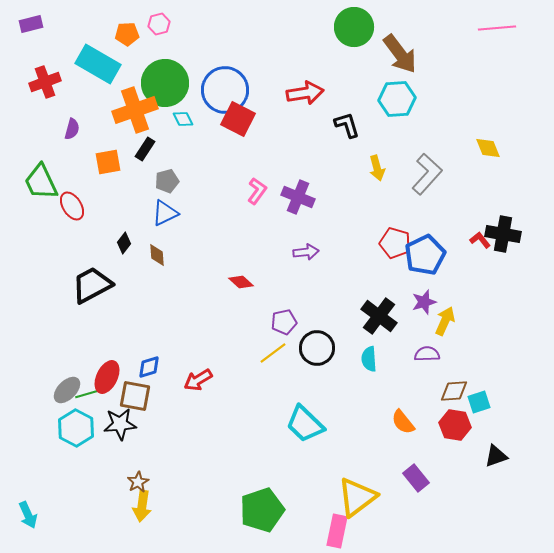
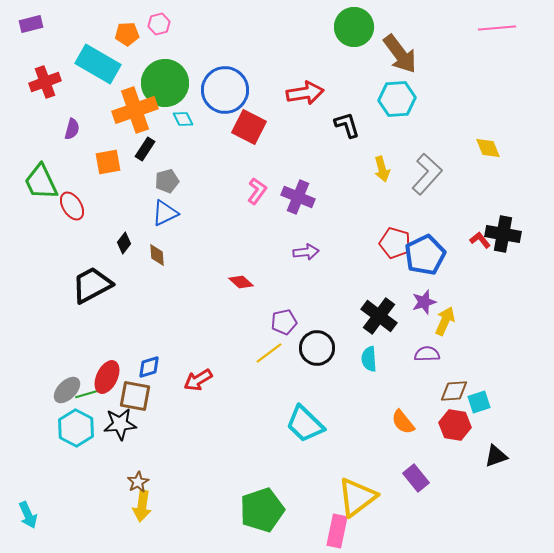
red square at (238, 119): moved 11 px right, 8 px down
yellow arrow at (377, 168): moved 5 px right, 1 px down
yellow line at (273, 353): moved 4 px left
